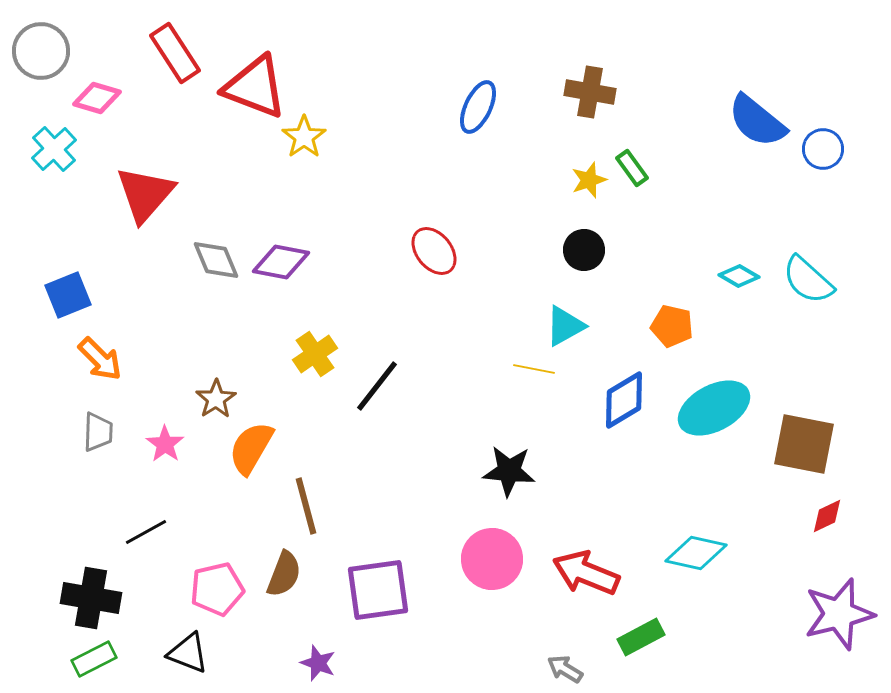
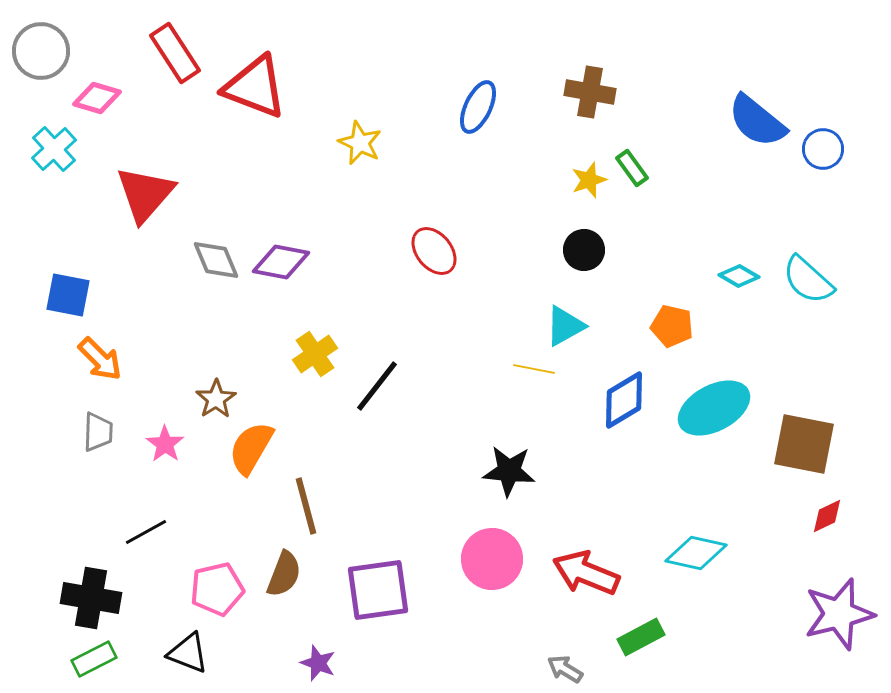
yellow star at (304, 137): moved 56 px right, 6 px down; rotated 12 degrees counterclockwise
blue square at (68, 295): rotated 33 degrees clockwise
